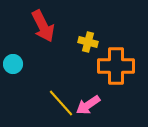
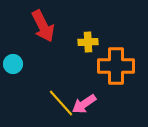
yellow cross: rotated 18 degrees counterclockwise
pink arrow: moved 4 px left, 1 px up
